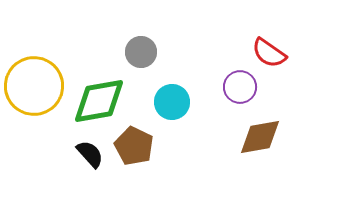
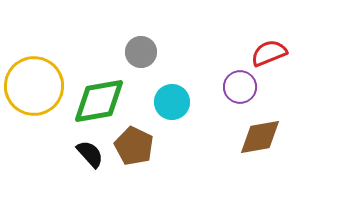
red semicircle: rotated 123 degrees clockwise
